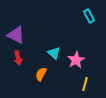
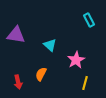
cyan rectangle: moved 4 px down
purple triangle: rotated 18 degrees counterclockwise
cyan triangle: moved 4 px left, 8 px up
red arrow: moved 24 px down
yellow line: moved 1 px up
